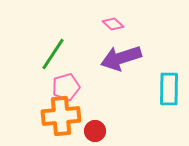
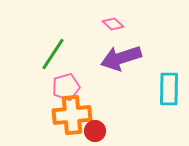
orange cross: moved 11 px right, 1 px up
